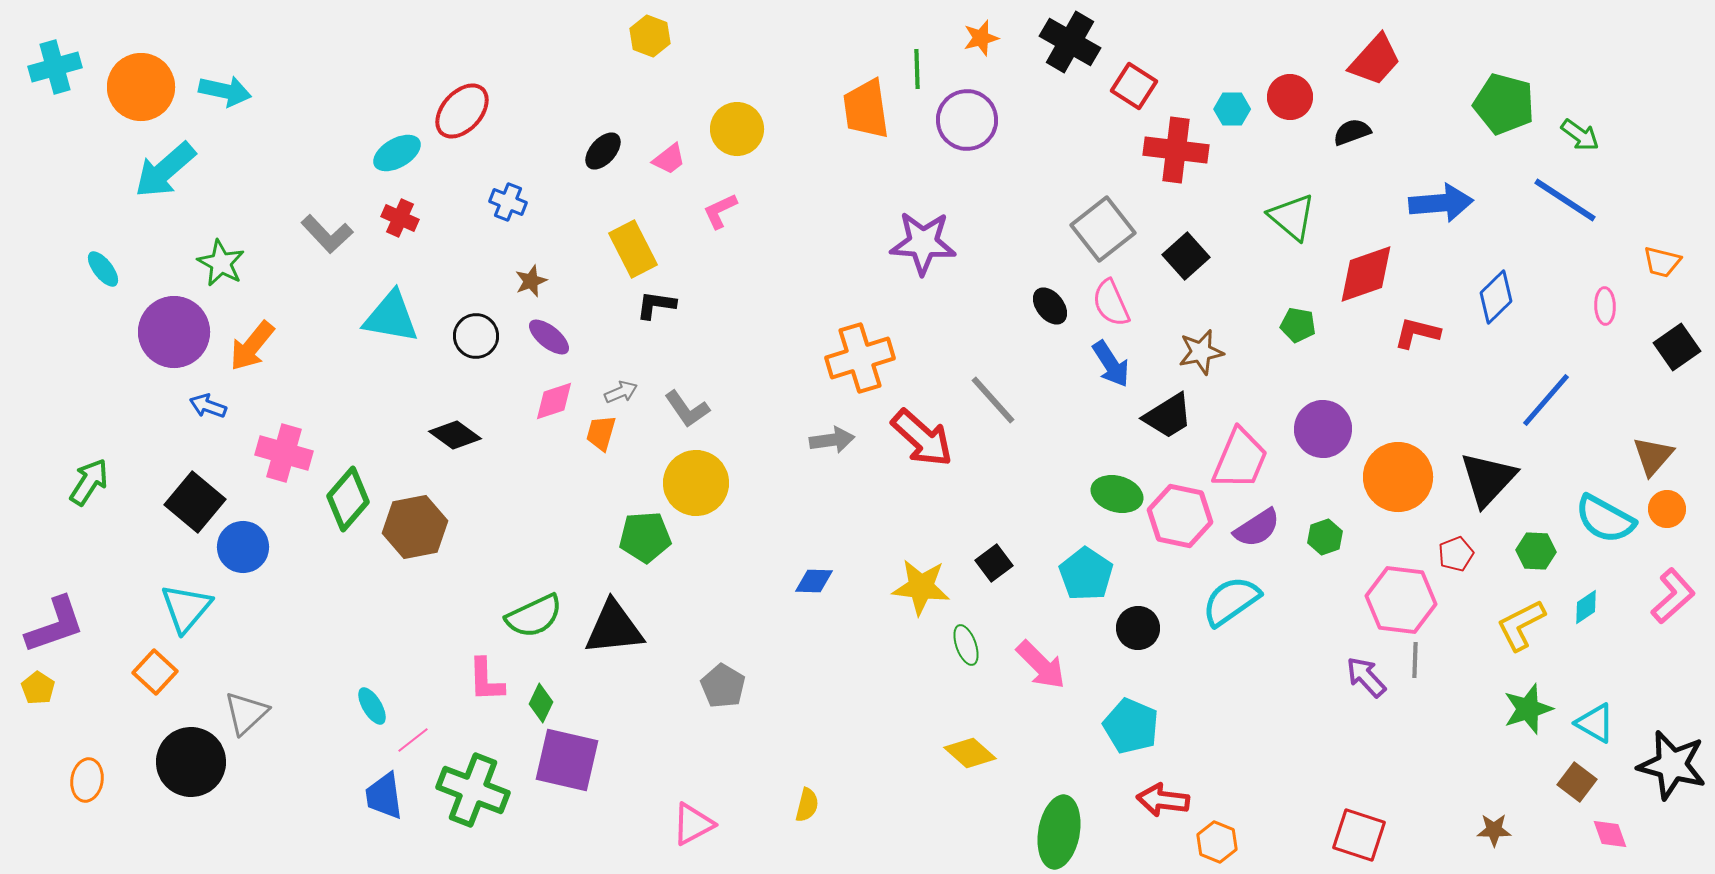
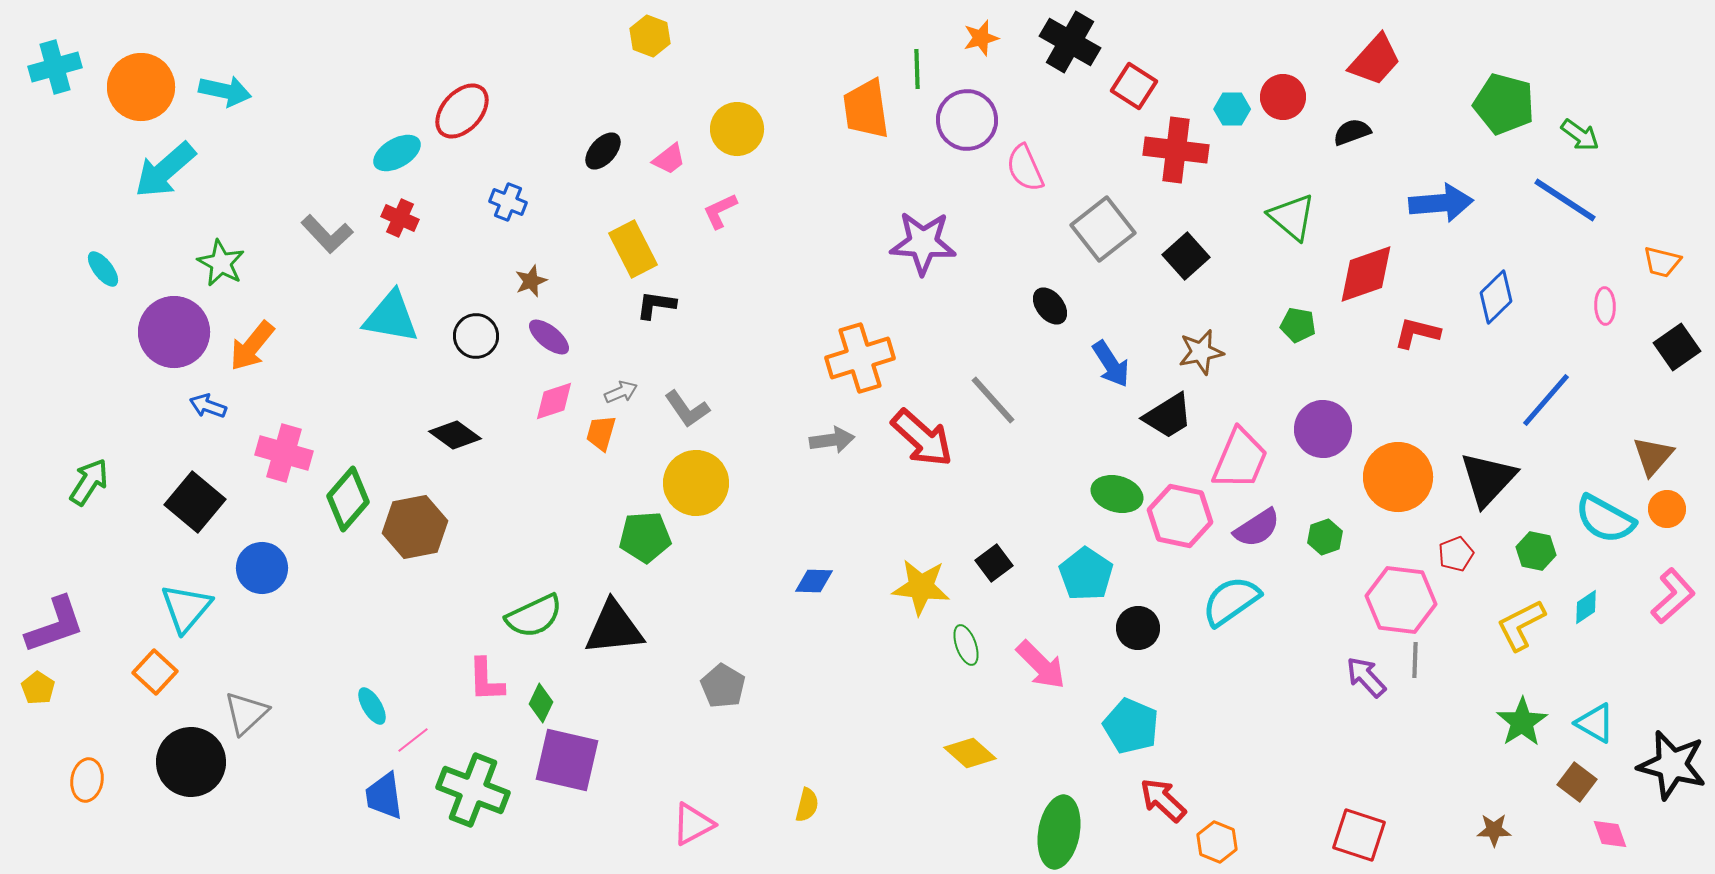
red circle at (1290, 97): moved 7 px left
pink semicircle at (1111, 303): moved 86 px left, 135 px up
blue circle at (243, 547): moved 19 px right, 21 px down
green hexagon at (1536, 551): rotated 9 degrees clockwise
green star at (1528, 709): moved 6 px left, 13 px down; rotated 15 degrees counterclockwise
red arrow at (1163, 800): rotated 36 degrees clockwise
